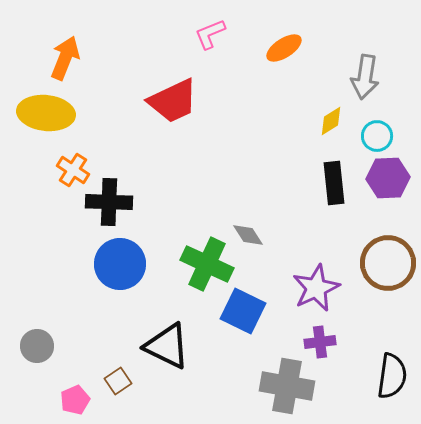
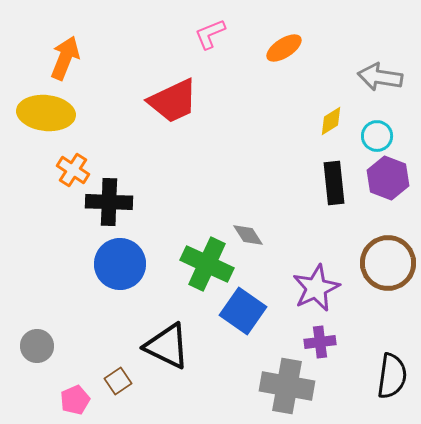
gray arrow: moved 15 px right; rotated 90 degrees clockwise
purple hexagon: rotated 24 degrees clockwise
blue square: rotated 9 degrees clockwise
